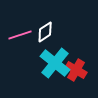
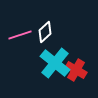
white diamond: rotated 10 degrees counterclockwise
